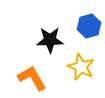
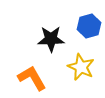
black star: moved 1 px right, 1 px up
